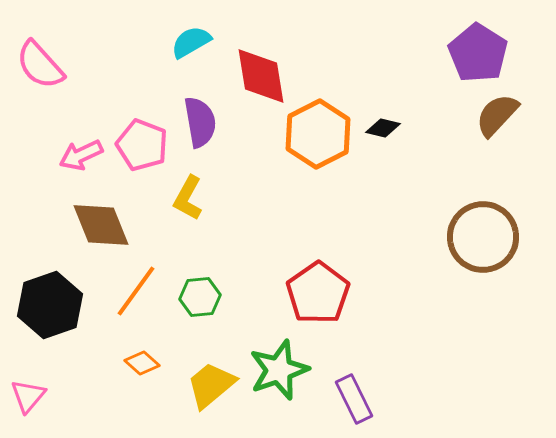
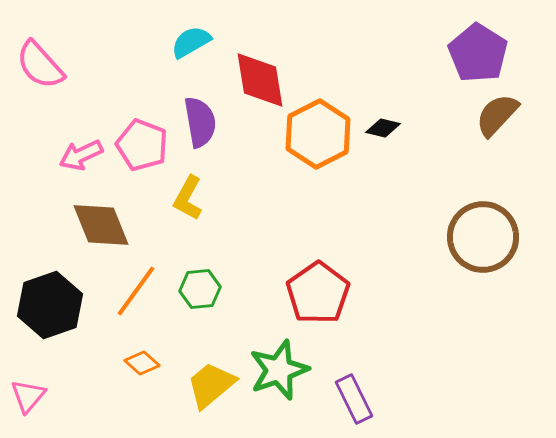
red diamond: moved 1 px left, 4 px down
green hexagon: moved 8 px up
